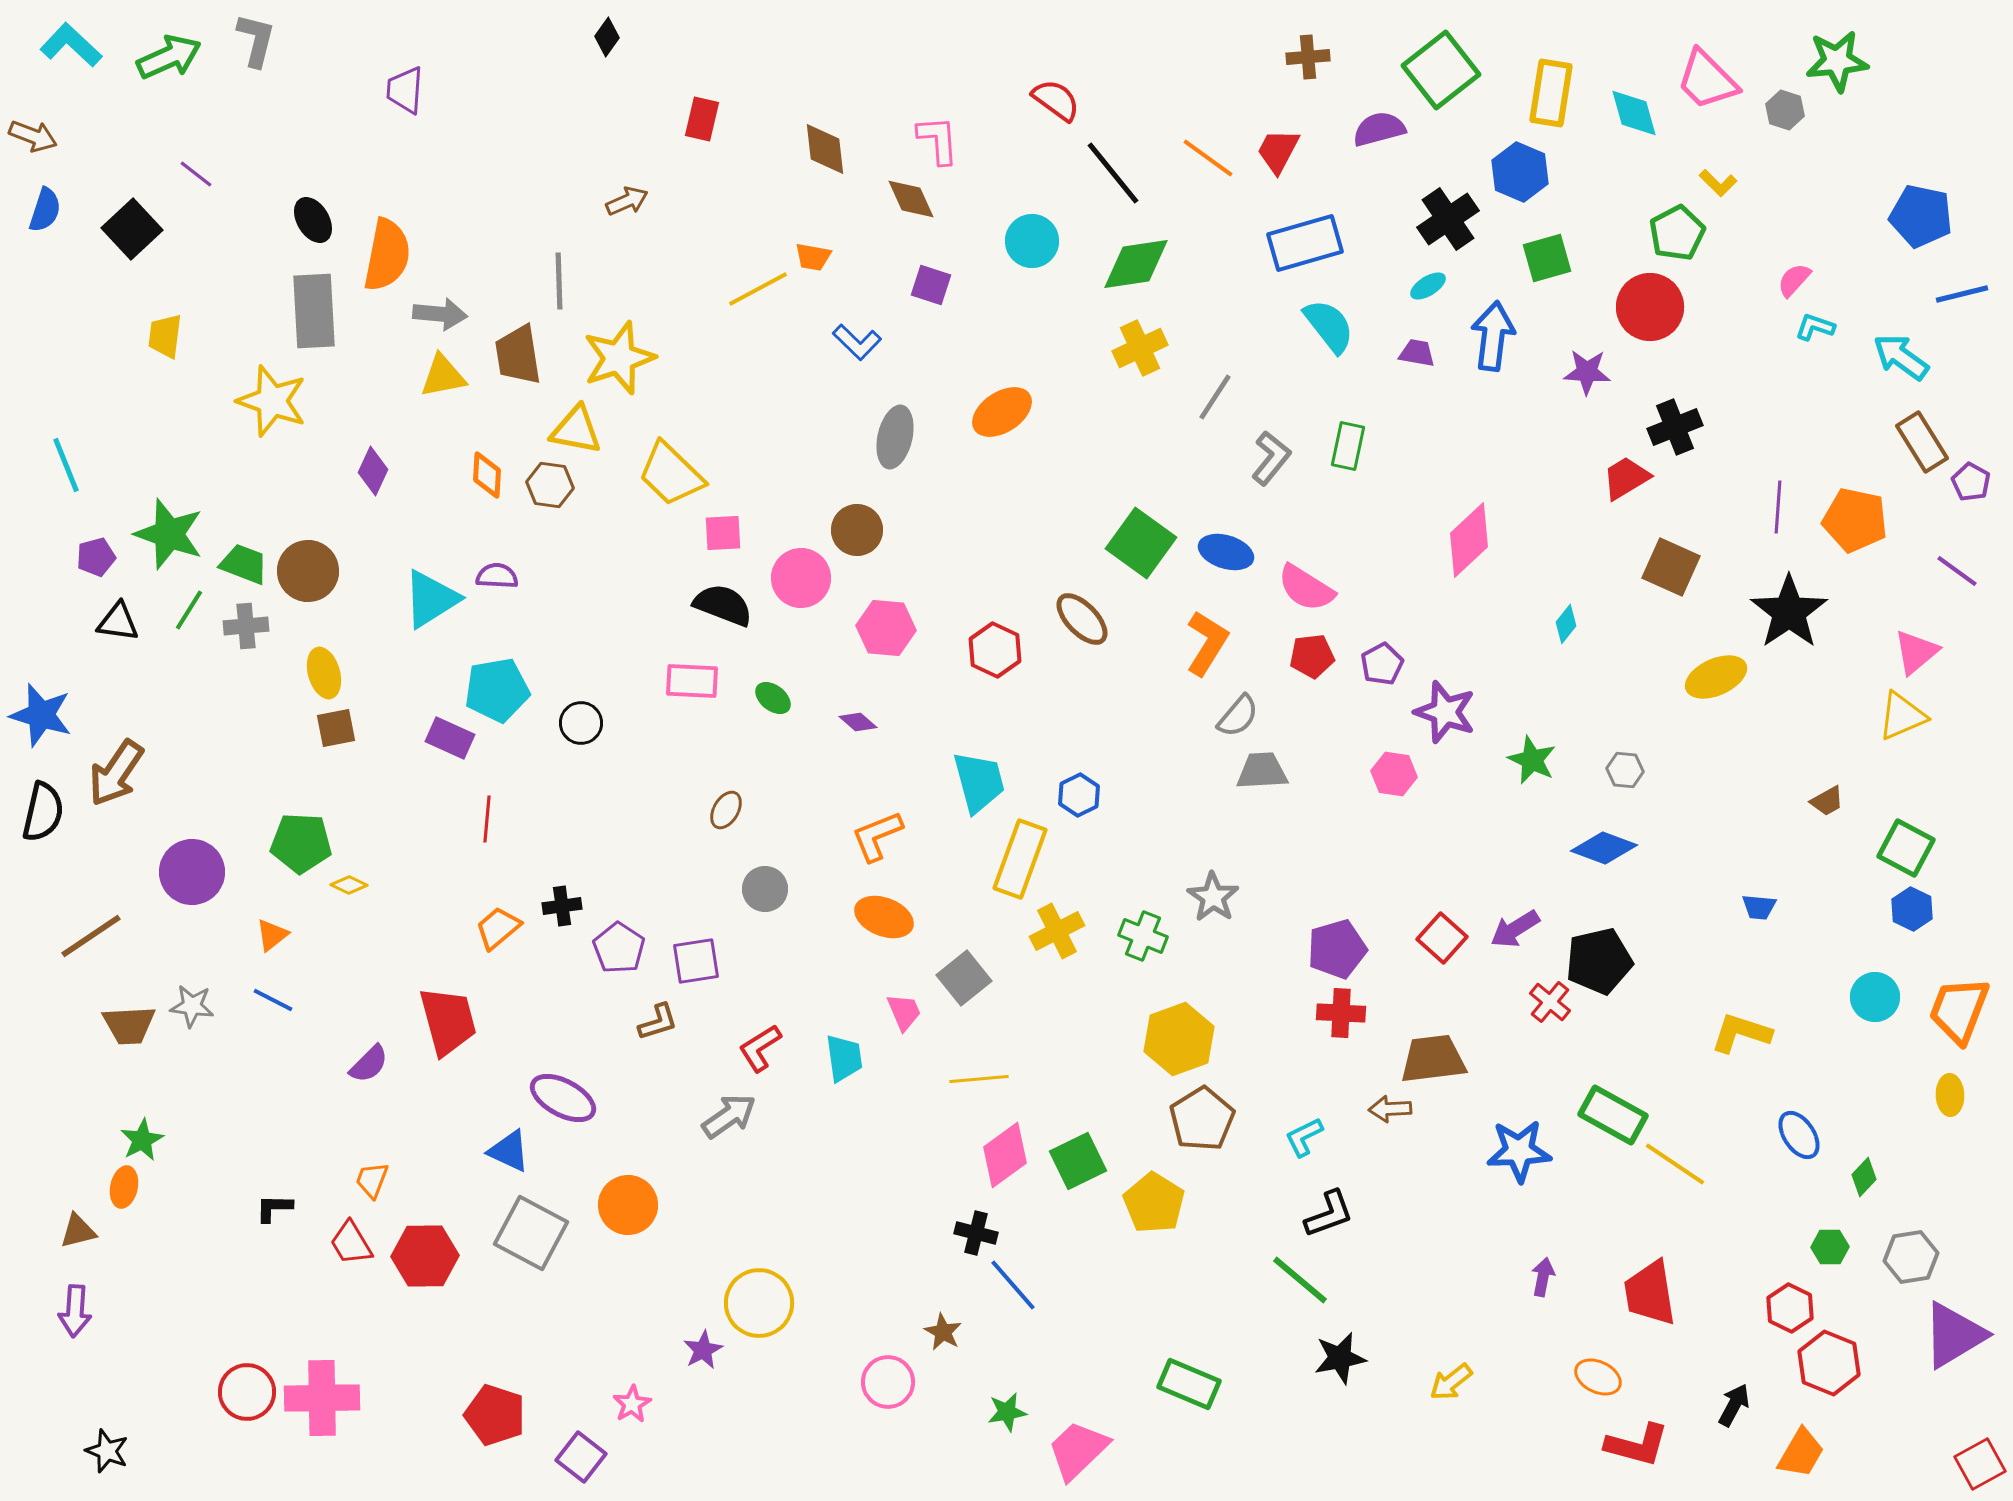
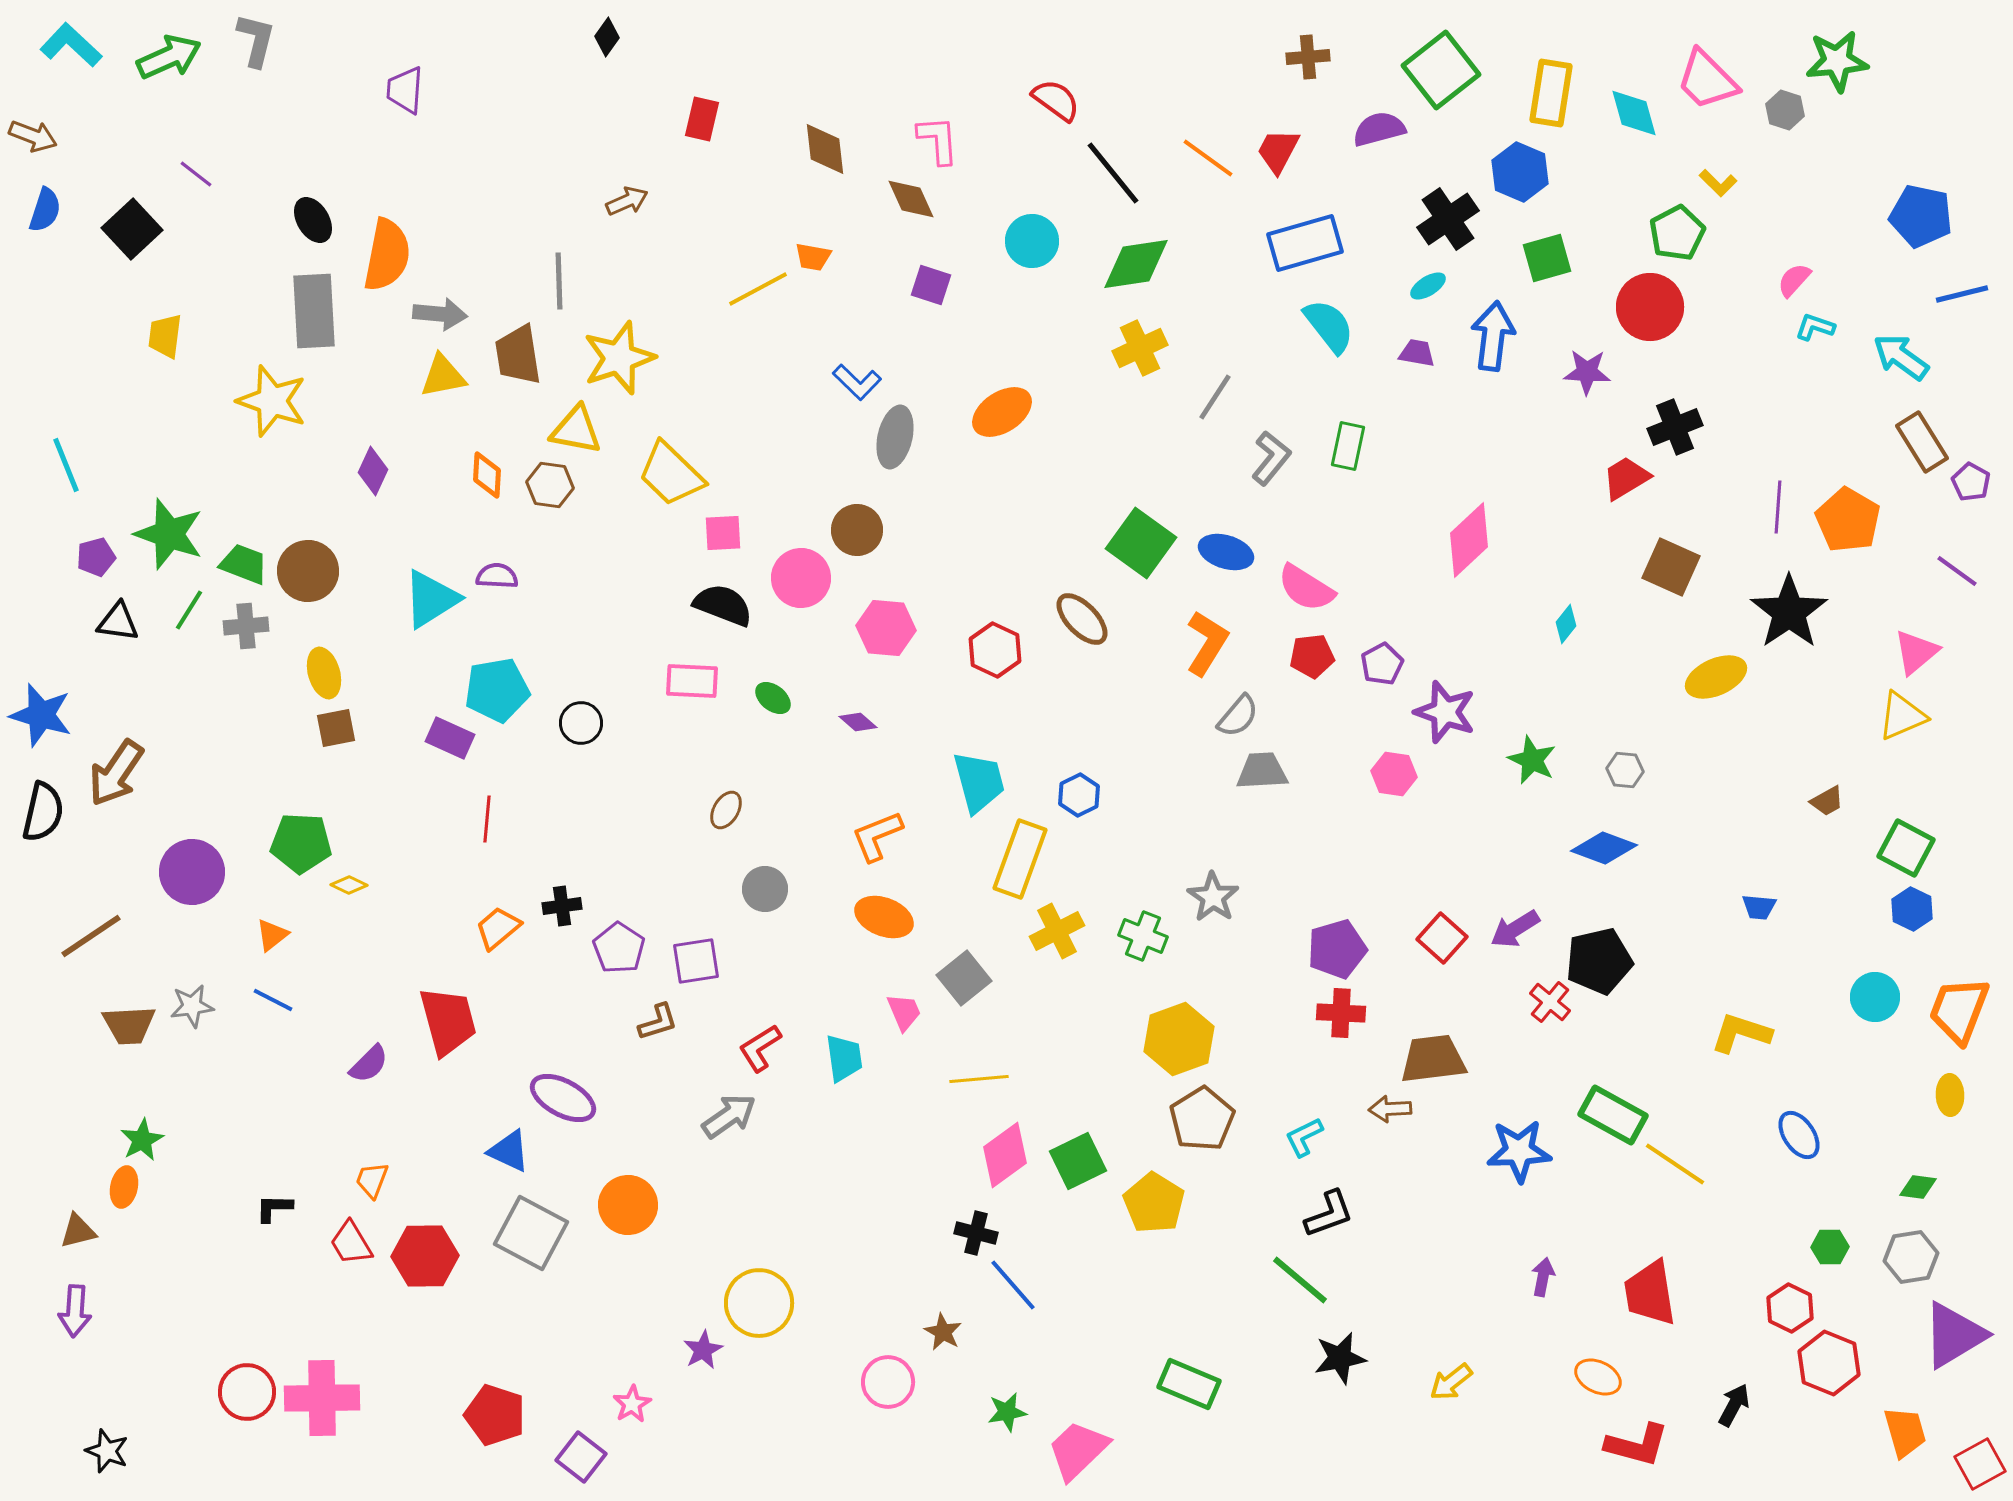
blue L-shape at (857, 342): moved 40 px down
orange pentagon at (1855, 520): moved 7 px left; rotated 18 degrees clockwise
gray star at (192, 1006): rotated 15 degrees counterclockwise
green diamond at (1864, 1177): moved 54 px right, 10 px down; rotated 54 degrees clockwise
orange trapezoid at (1801, 1453): moved 104 px right, 21 px up; rotated 46 degrees counterclockwise
